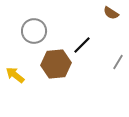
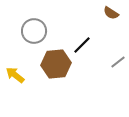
gray line: rotated 21 degrees clockwise
